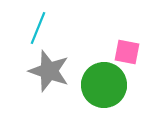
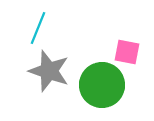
green circle: moved 2 px left
